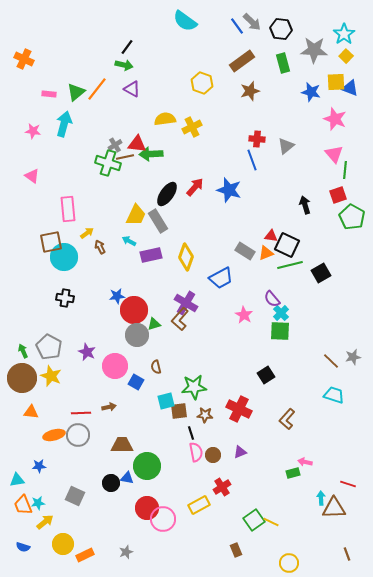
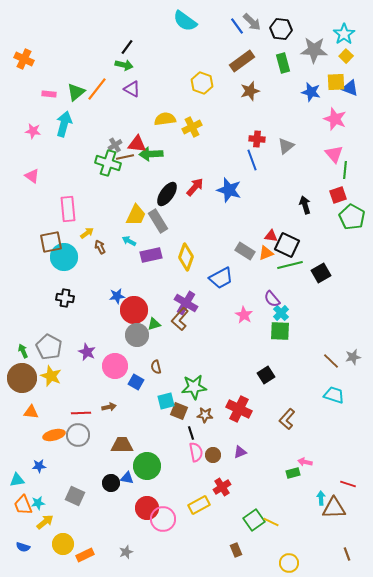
brown square at (179, 411): rotated 30 degrees clockwise
